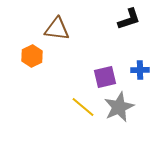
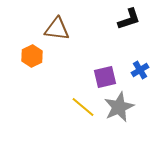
blue cross: rotated 30 degrees counterclockwise
